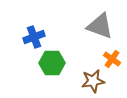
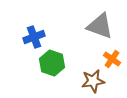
green hexagon: rotated 20 degrees clockwise
